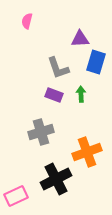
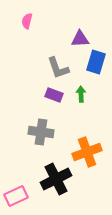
gray cross: rotated 25 degrees clockwise
